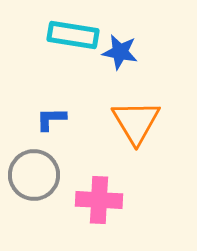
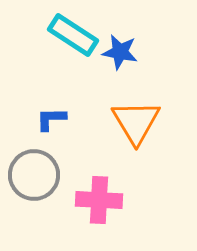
cyan rectangle: rotated 24 degrees clockwise
